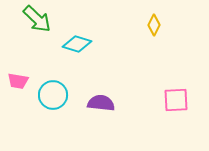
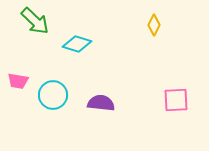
green arrow: moved 2 px left, 2 px down
